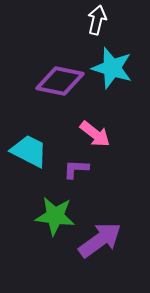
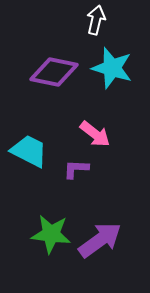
white arrow: moved 1 px left
purple diamond: moved 6 px left, 9 px up
green star: moved 4 px left, 18 px down
